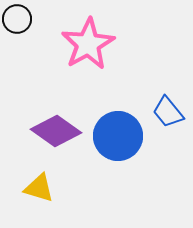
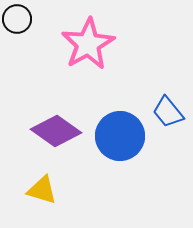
blue circle: moved 2 px right
yellow triangle: moved 3 px right, 2 px down
